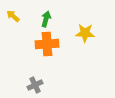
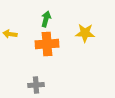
yellow arrow: moved 3 px left, 18 px down; rotated 32 degrees counterclockwise
gray cross: moved 1 px right; rotated 21 degrees clockwise
